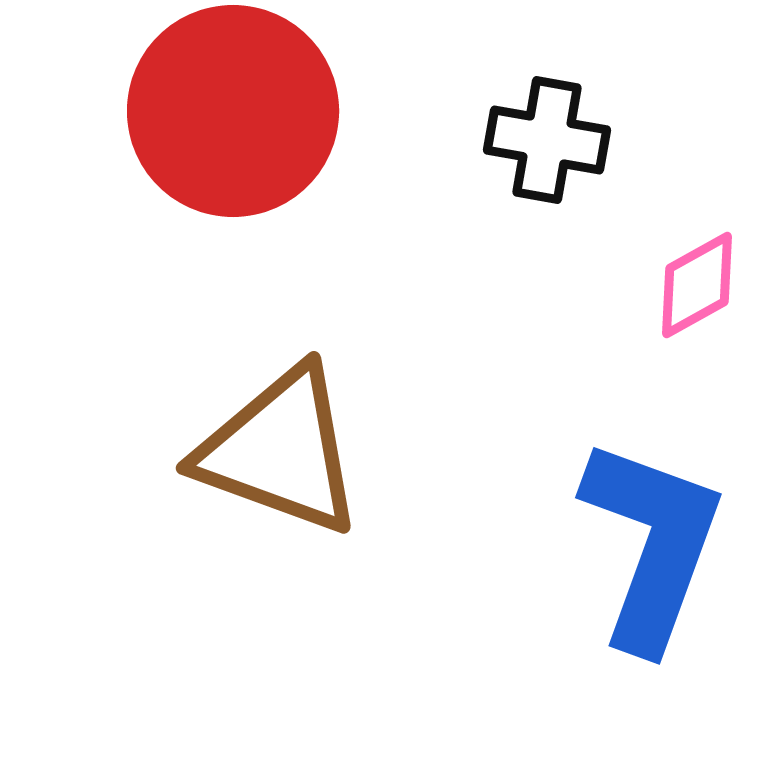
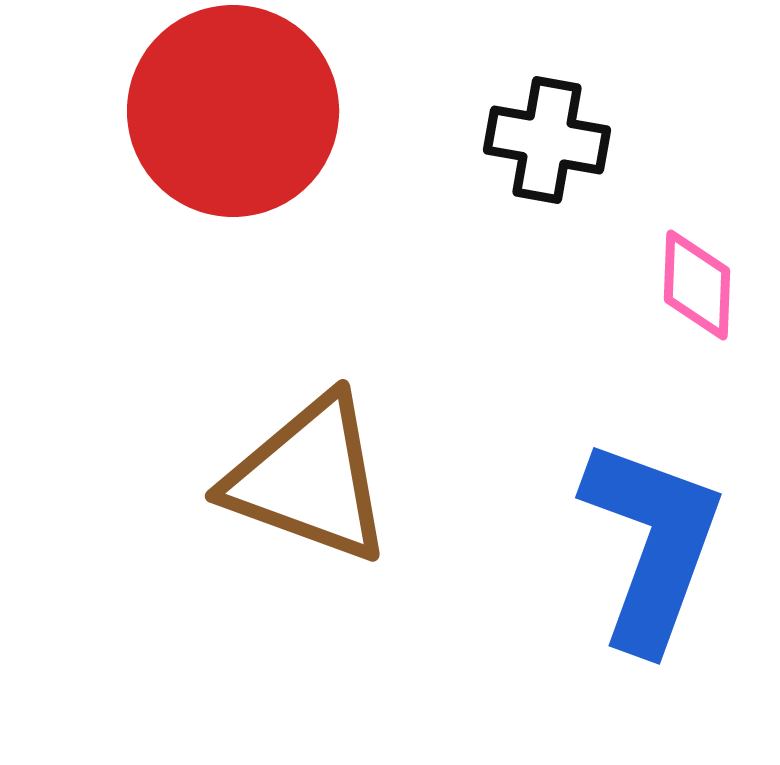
pink diamond: rotated 59 degrees counterclockwise
brown triangle: moved 29 px right, 28 px down
